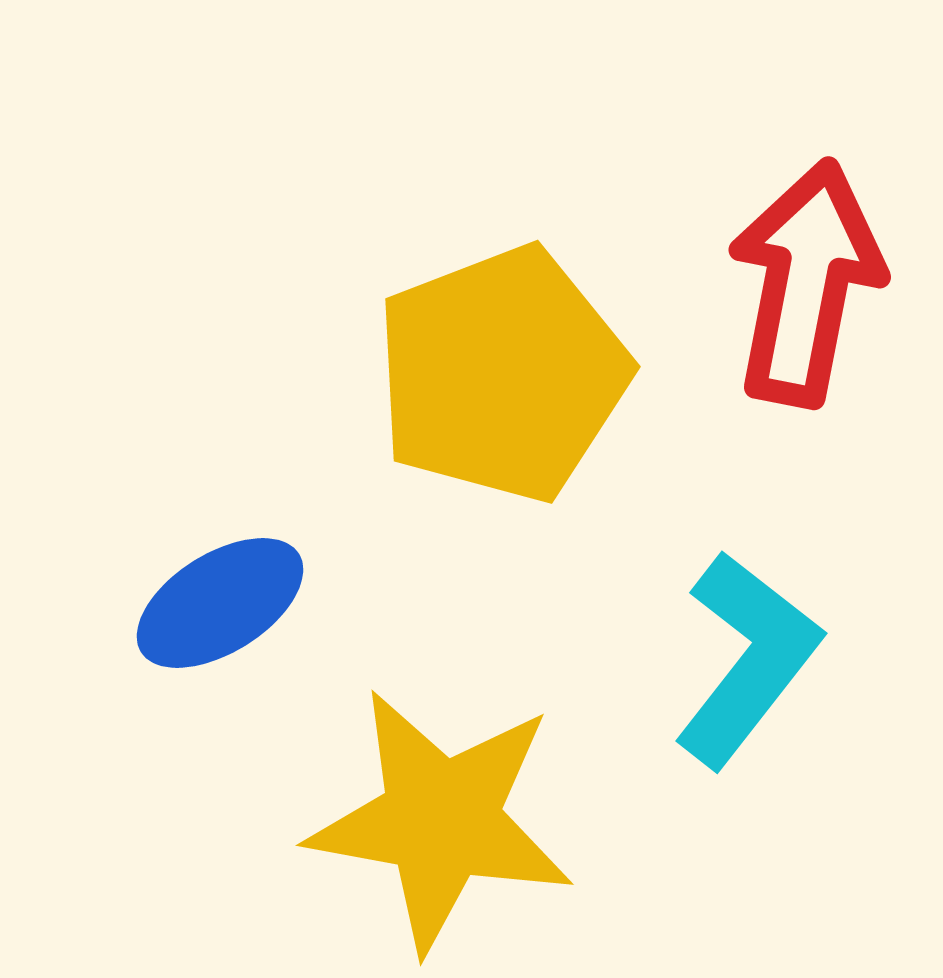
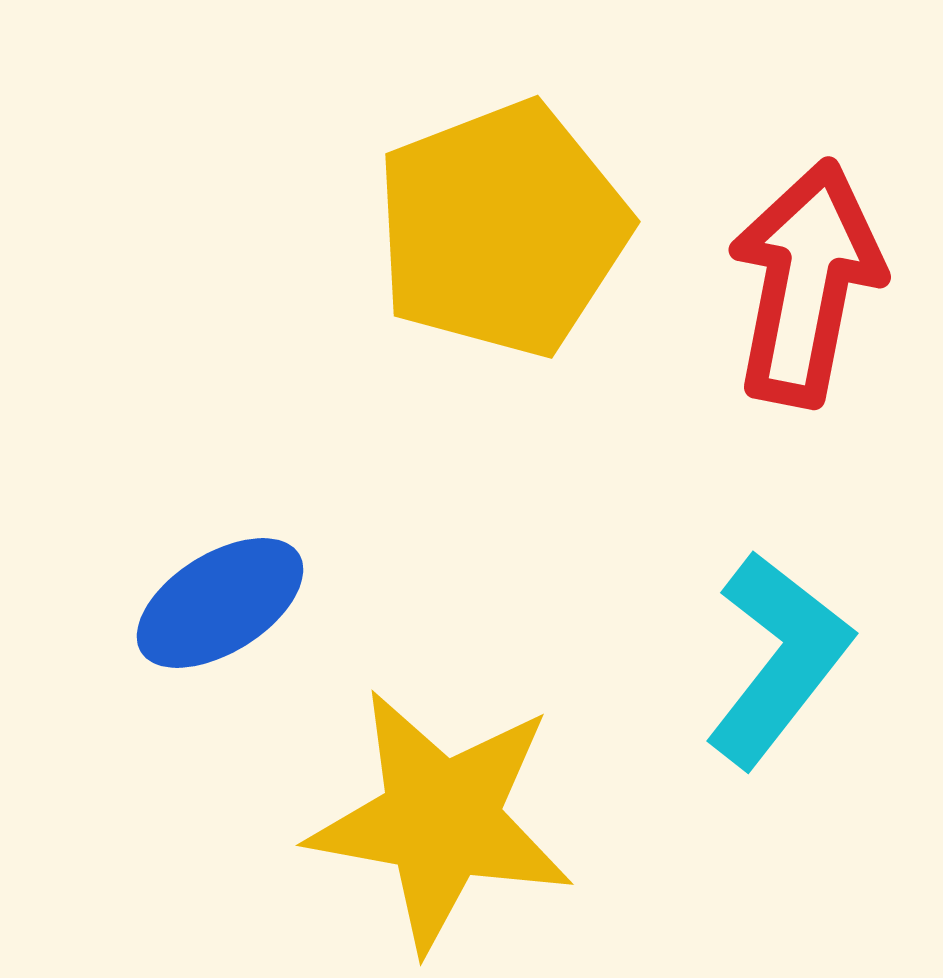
yellow pentagon: moved 145 px up
cyan L-shape: moved 31 px right
